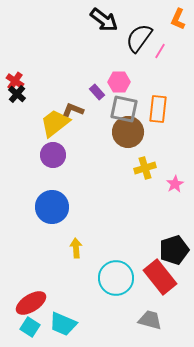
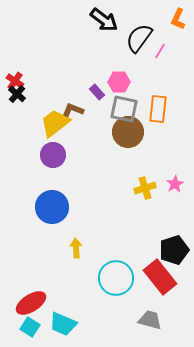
yellow cross: moved 20 px down
